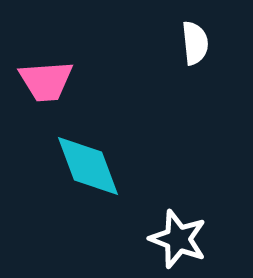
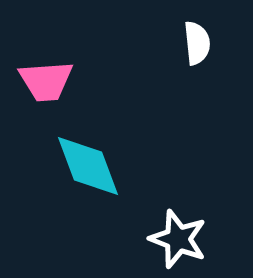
white semicircle: moved 2 px right
